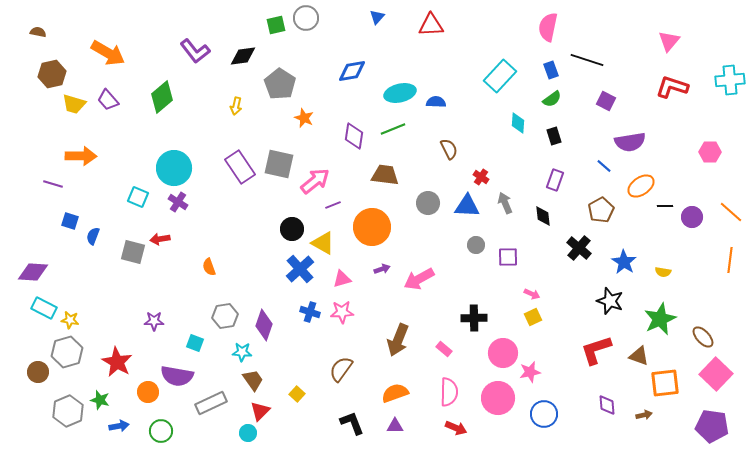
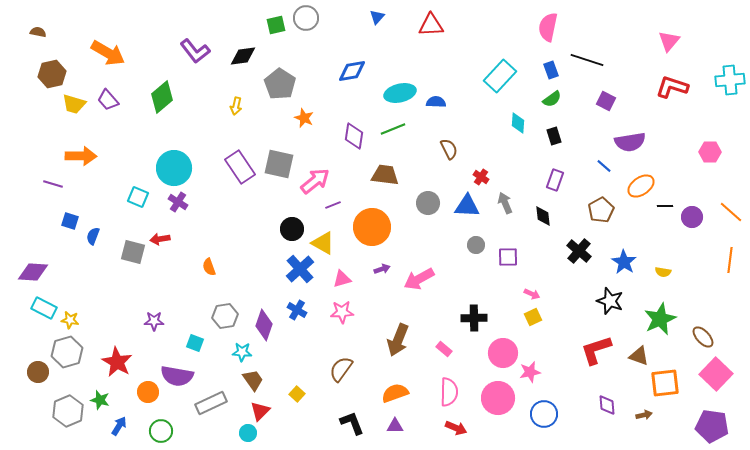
black cross at (579, 248): moved 3 px down
blue cross at (310, 312): moved 13 px left, 2 px up; rotated 12 degrees clockwise
blue arrow at (119, 426): rotated 48 degrees counterclockwise
